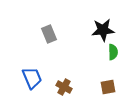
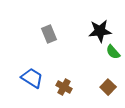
black star: moved 3 px left, 1 px down
green semicircle: rotated 140 degrees clockwise
blue trapezoid: rotated 35 degrees counterclockwise
brown square: rotated 35 degrees counterclockwise
